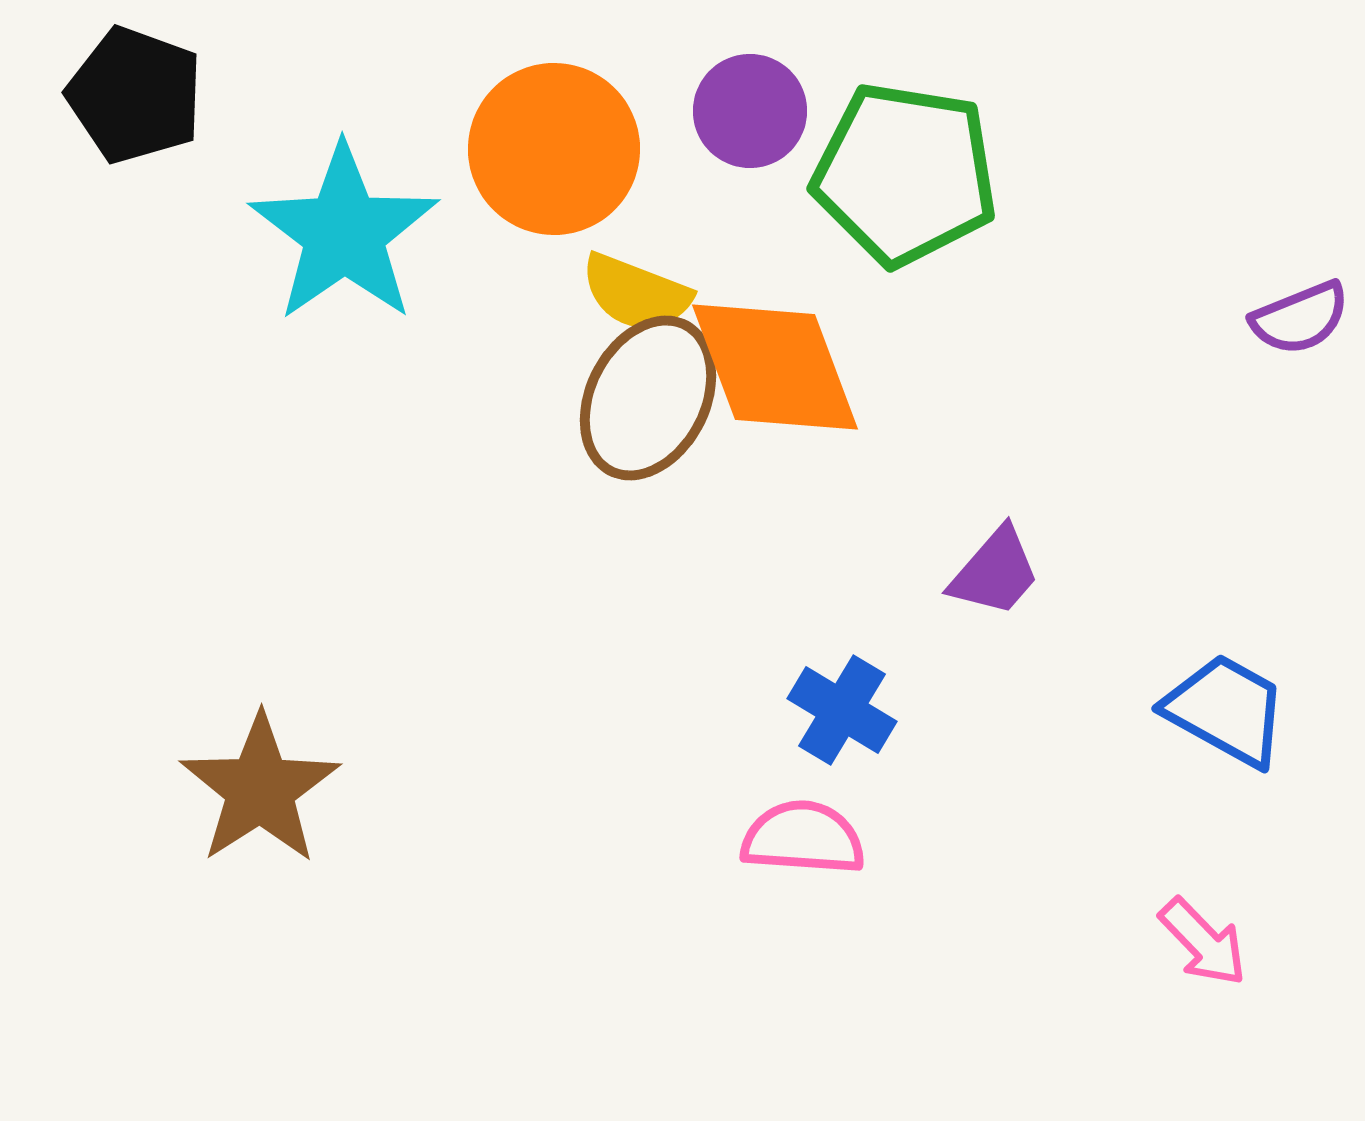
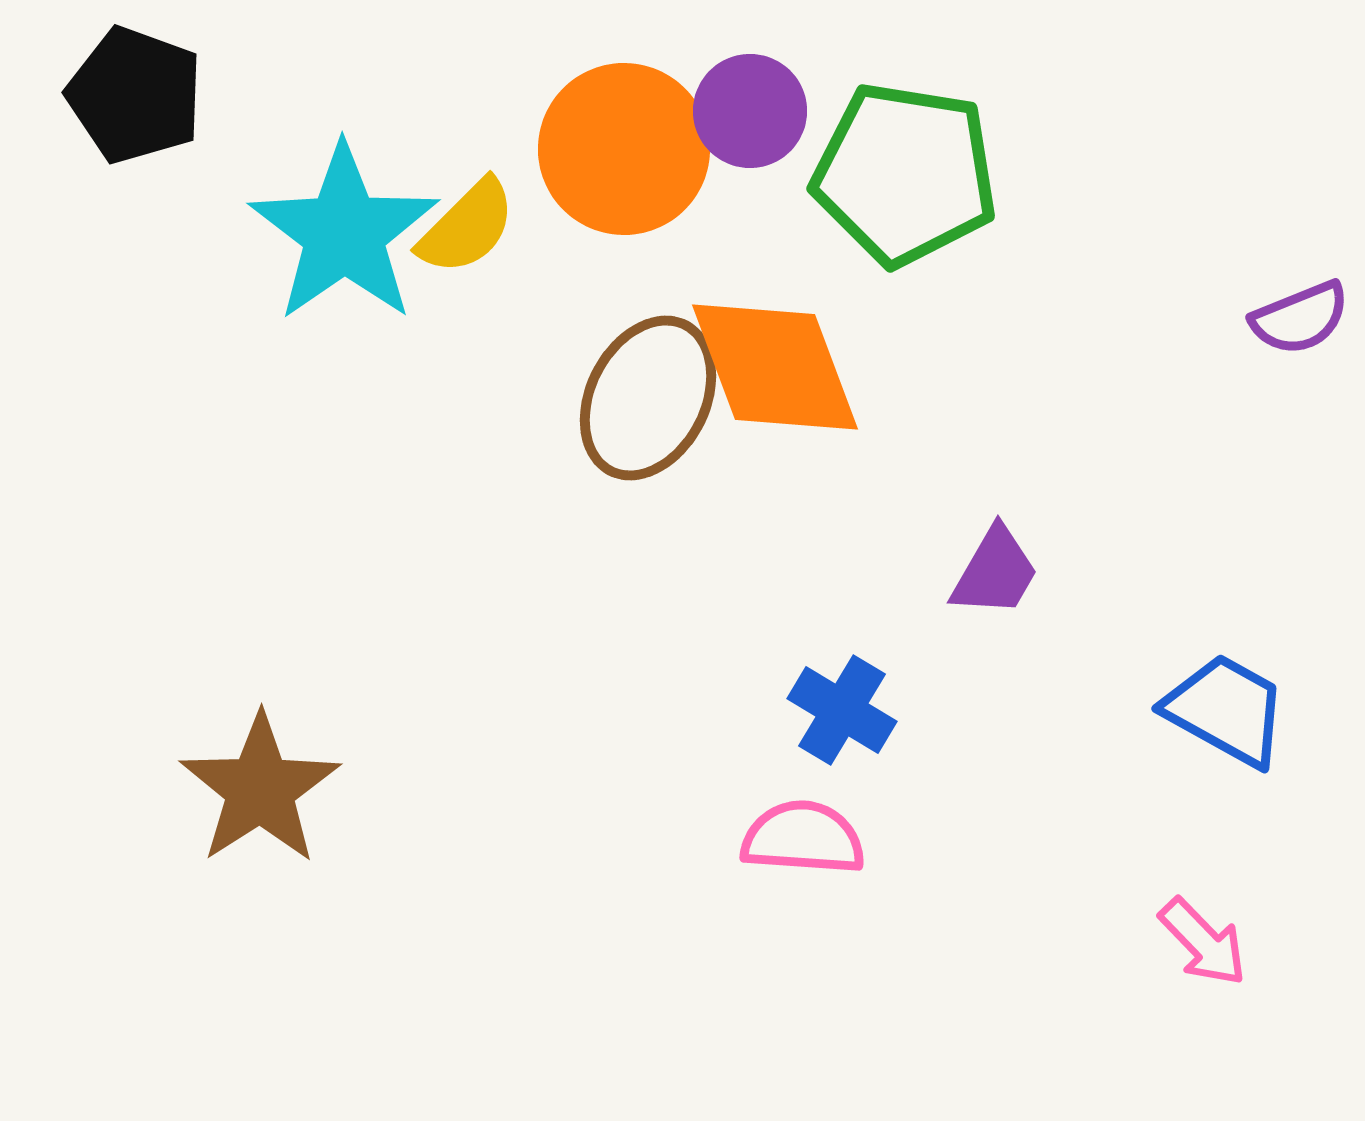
orange circle: moved 70 px right
yellow semicircle: moved 169 px left, 66 px up; rotated 66 degrees counterclockwise
purple trapezoid: rotated 11 degrees counterclockwise
